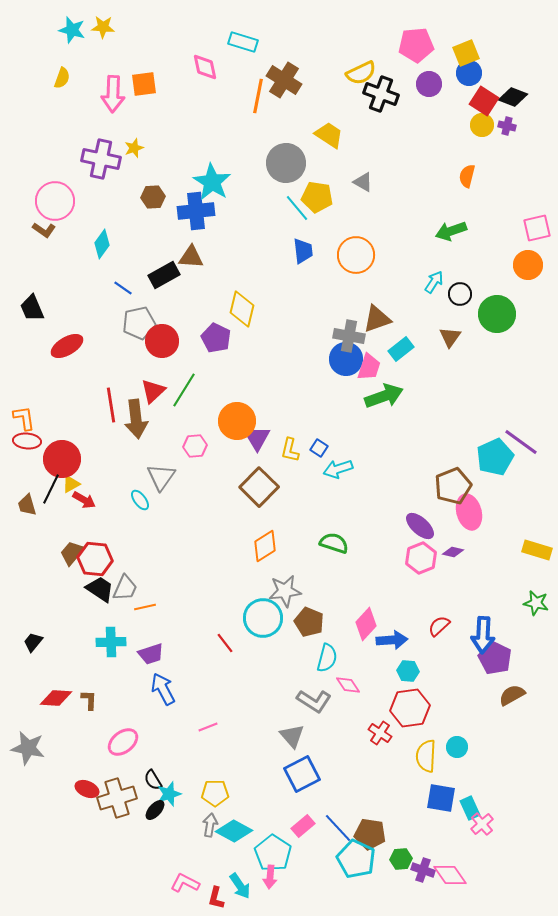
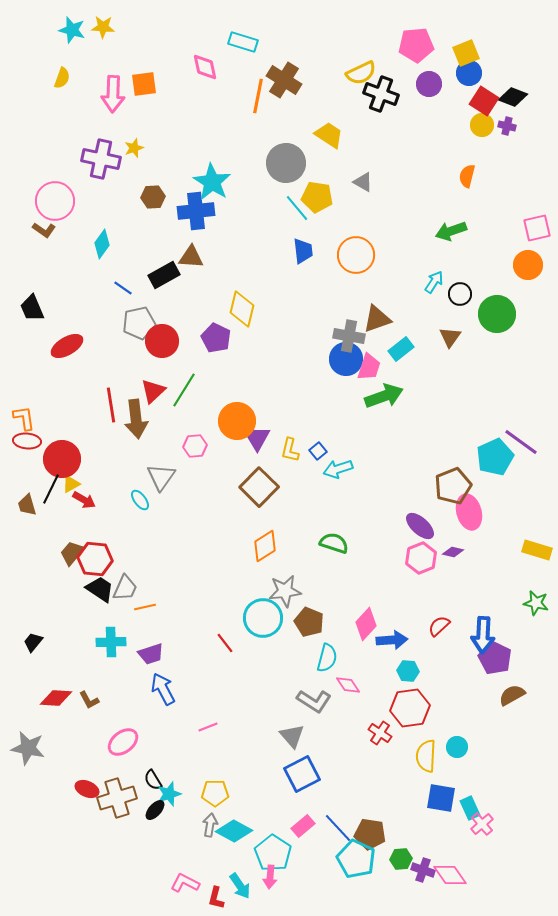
blue square at (319, 448): moved 1 px left, 3 px down; rotated 18 degrees clockwise
brown L-shape at (89, 700): rotated 150 degrees clockwise
